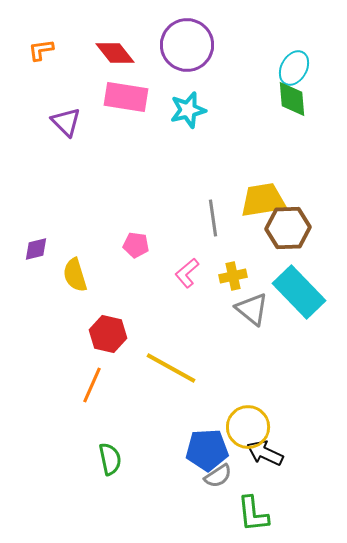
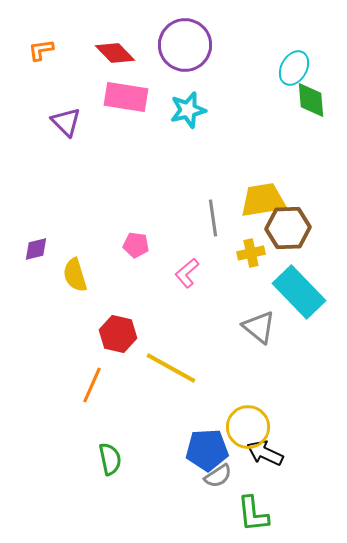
purple circle: moved 2 px left
red diamond: rotated 6 degrees counterclockwise
green diamond: moved 19 px right, 1 px down
yellow cross: moved 18 px right, 23 px up
gray triangle: moved 7 px right, 18 px down
red hexagon: moved 10 px right
